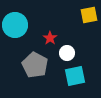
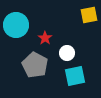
cyan circle: moved 1 px right
red star: moved 5 px left
